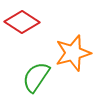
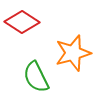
green semicircle: rotated 60 degrees counterclockwise
